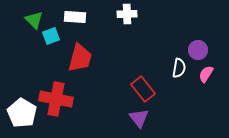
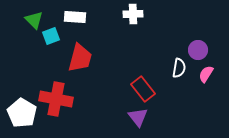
white cross: moved 6 px right
purple triangle: moved 1 px left, 1 px up
